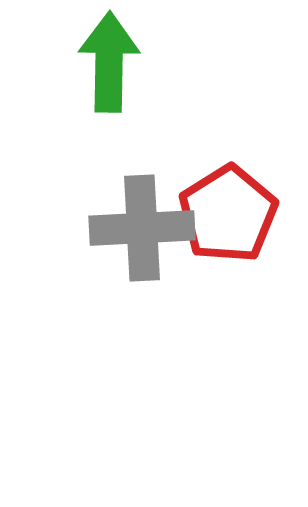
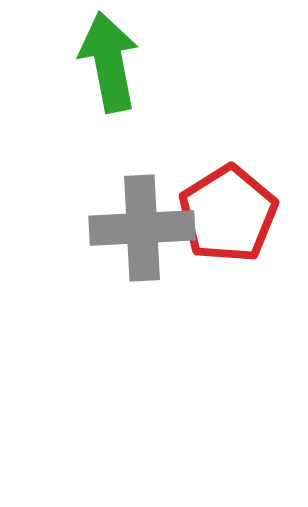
green arrow: rotated 12 degrees counterclockwise
